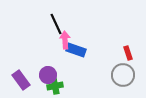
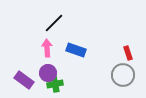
black line: moved 2 px left, 1 px up; rotated 70 degrees clockwise
pink arrow: moved 18 px left, 8 px down
purple circle: moved 2 px up
purple rectangle: moved 3 px right; rotated 18 degrees counterclockwise
green cross: moved 2 px up
